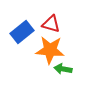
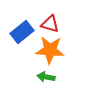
red triangle: moved 1 px left
green arrow: moved 17 px left, 8 px down
